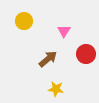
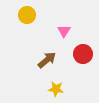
yellow circle: moved 3 px right, 6 px up
red circle: moved 3 px left
brown arrow: moved 1 px left, 1 px down
